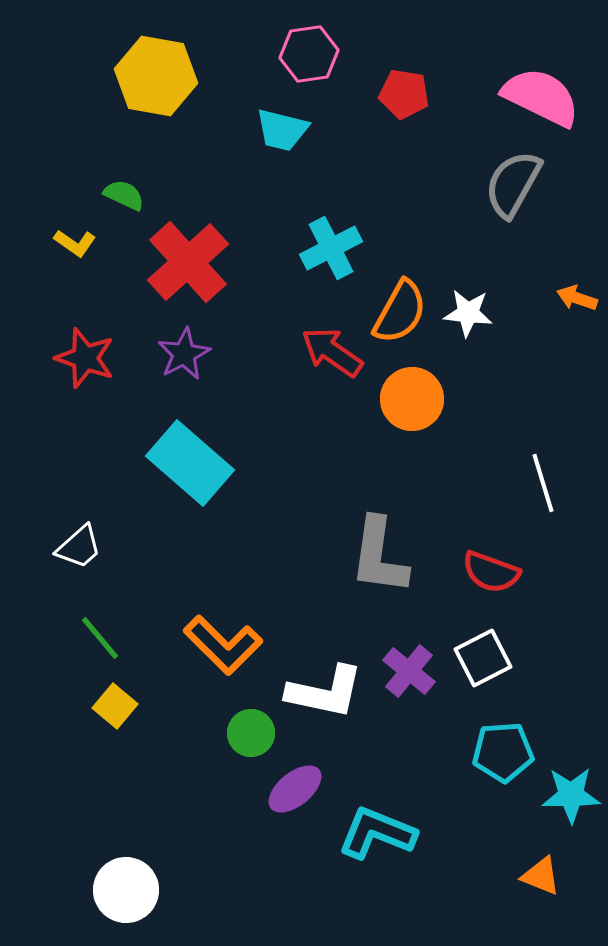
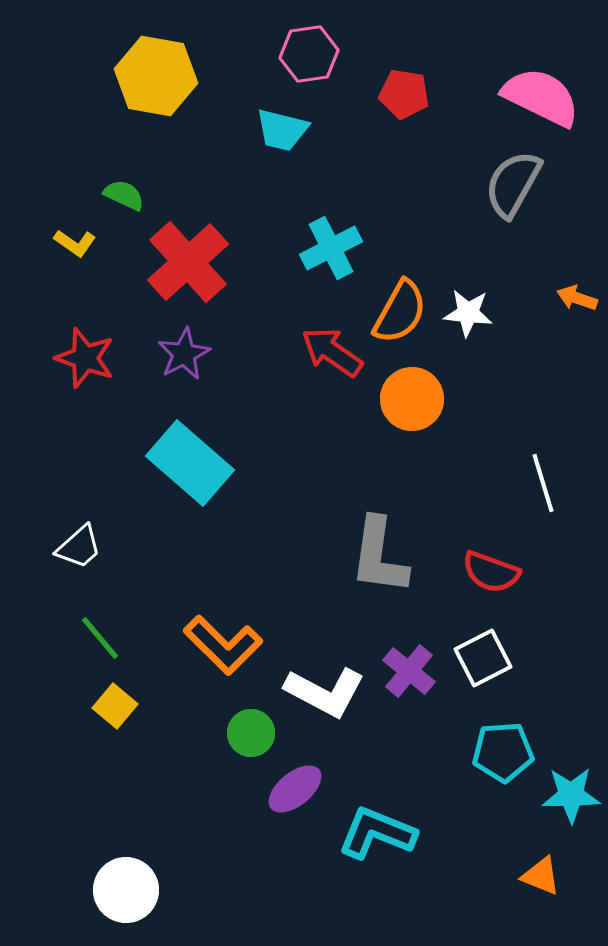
white L-shape: rotated 16 degrees clockwise
